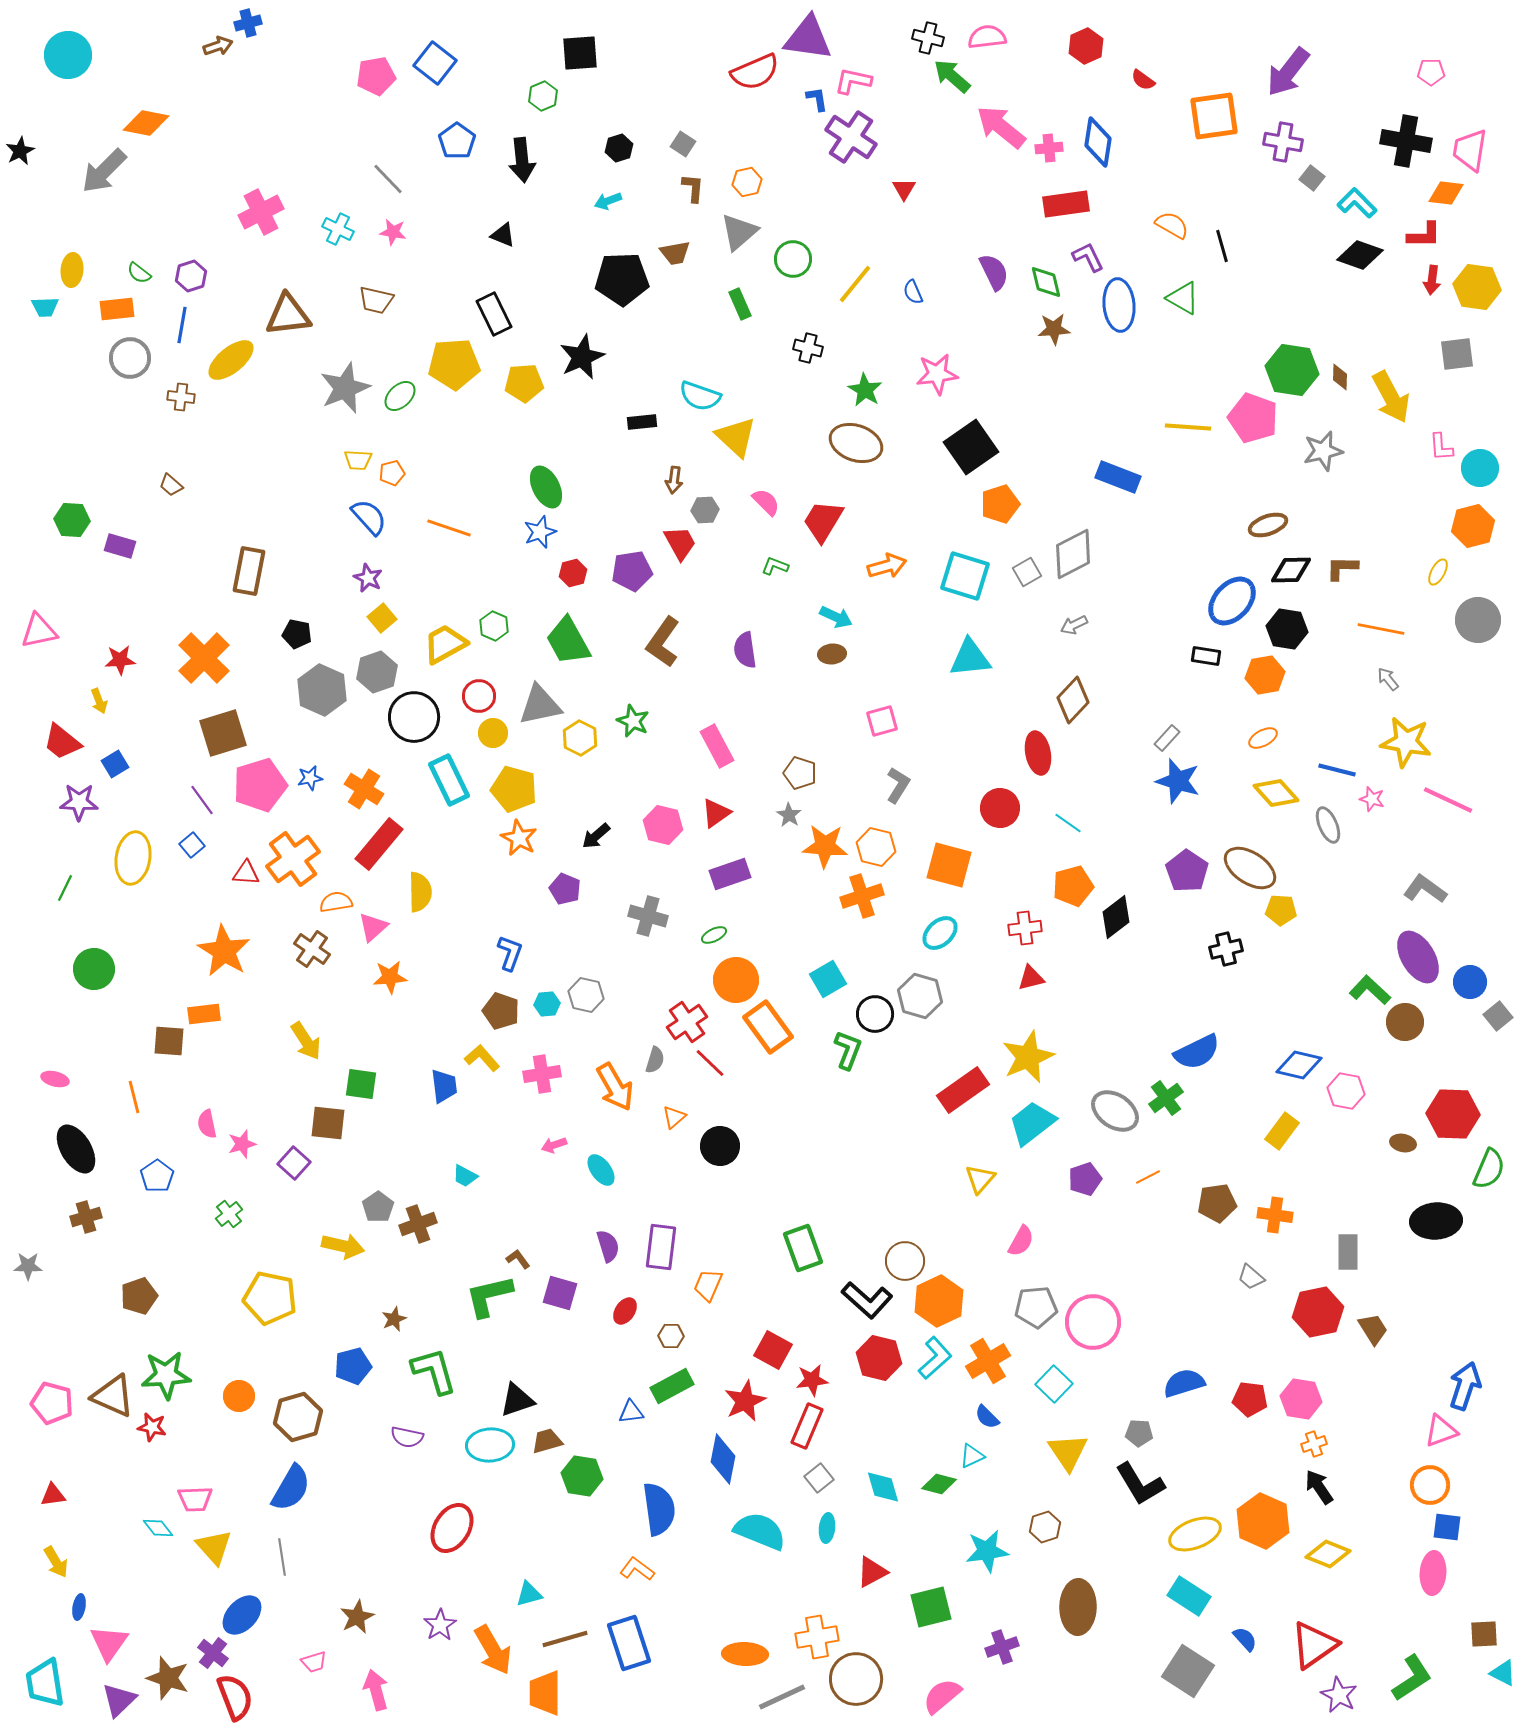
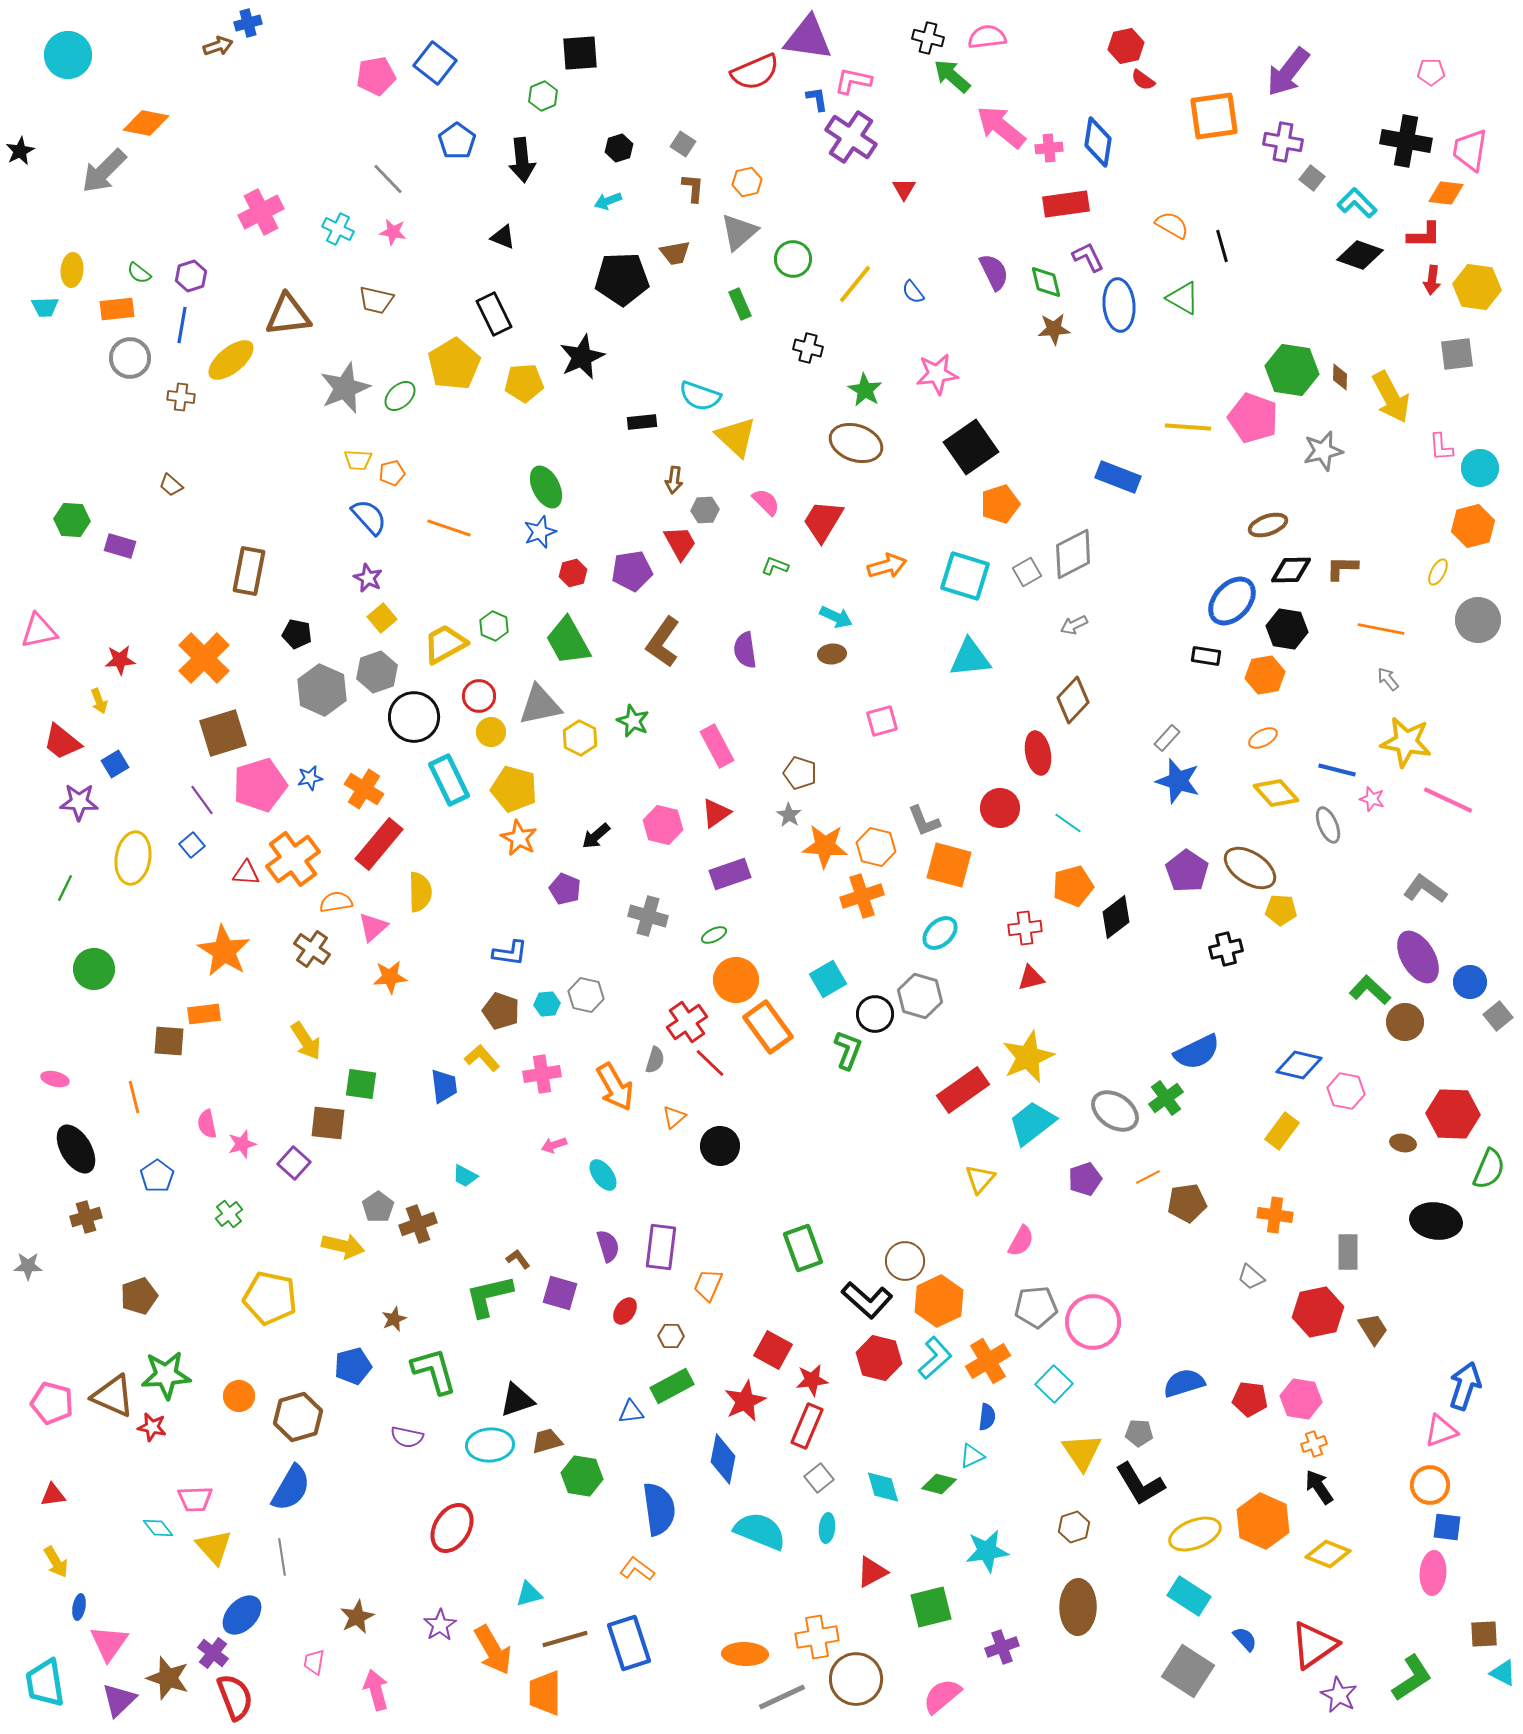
red hexagon at (1086, 46): moved 40 px right; rotated 12 degrees clockwise
black triangle at (503, 235): moved 2 px down
blue semicircle at (913, 292): rotated 15 degrees counterclockwise
yellow pentagon at (454, 364): rotated 27 degrees counterclockwise
yellow circle at (493, 733): moved 2 px left, 1 px up
gray L-shape at (898, 785): moved 26 px right, 36 px down; rotated 126 degrees clockwise
blue L-shape at (510, 953): rotated 78 degrees clockwise
cyan ellipse at (601, 1170): moved 2 px right, 5 px down
brown pentagon at (1217, 1203): moved 30 px left
black ellipse at (1436, 1221): rotated 12 degrees clockwise
blue semicircle at (987, 1417): rotated 128 degrees counterclockwise
yellow triangle at (1068, 1452): moved 14 px right
brown hexagon at (1045, 1527): moved 29 px right
pink trapezoid at (314, 1662): rotated 116 degrees clockwise
